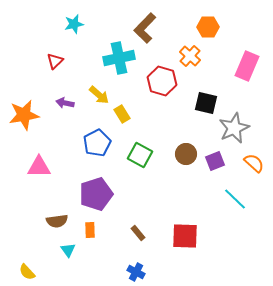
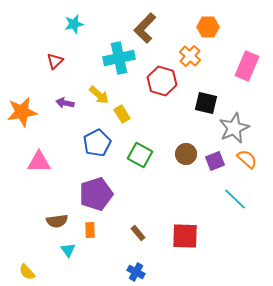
orange star: moved 2 px left, 3 px up
orange semicircle: moved 7 px left, 4 px up
pink triangle: moved 5 px up
